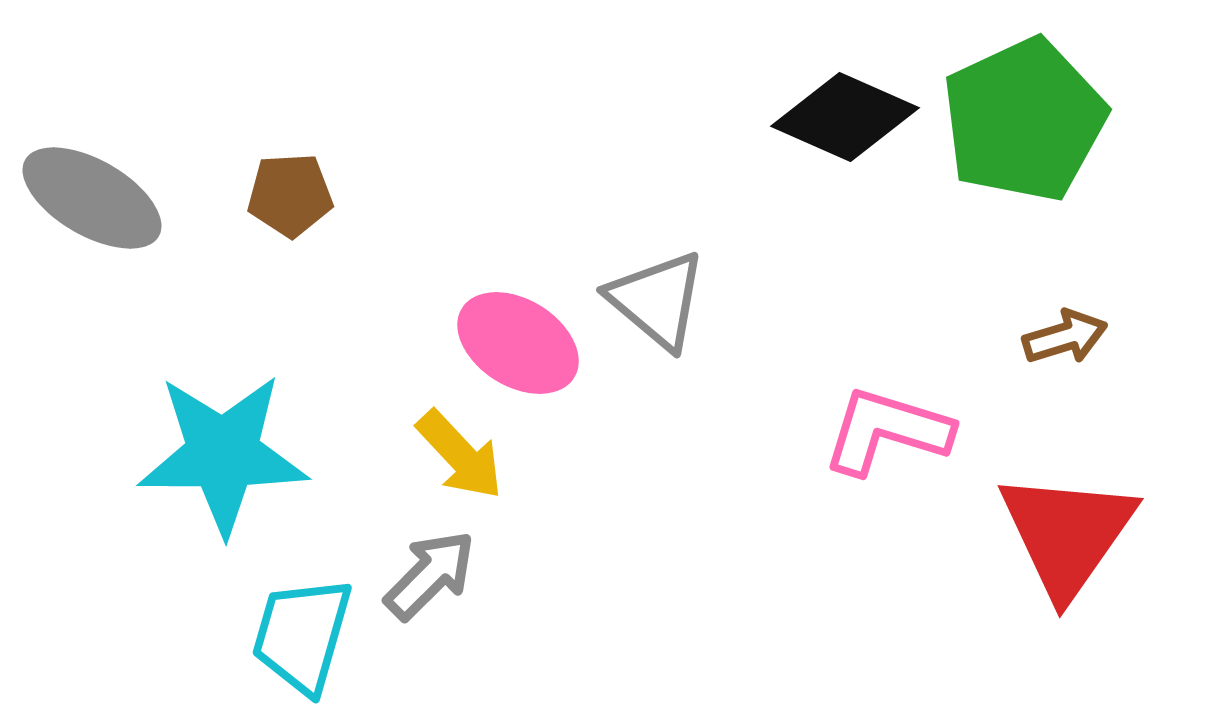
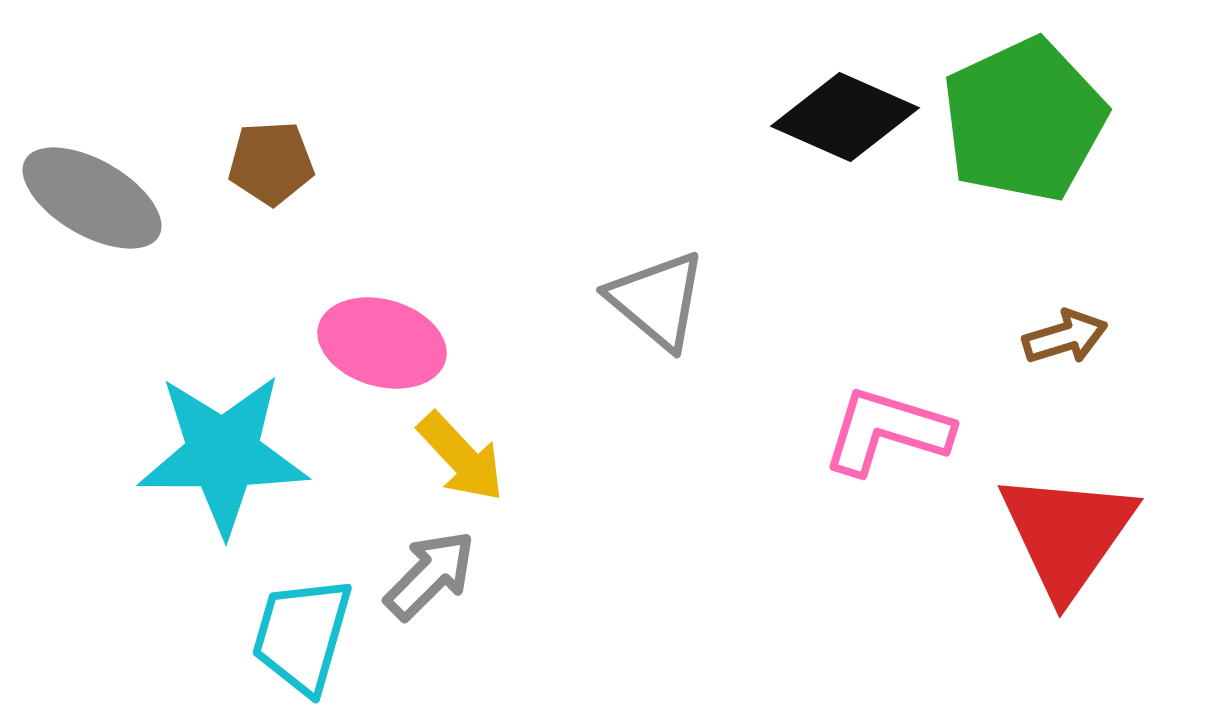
brown pentagon: moved 19 px left, 32 px up
pink ellipse: moved 136 px left; rotated 16 degrees counterclockwise
yellow arrow: moved 1 px right, 2 px down
